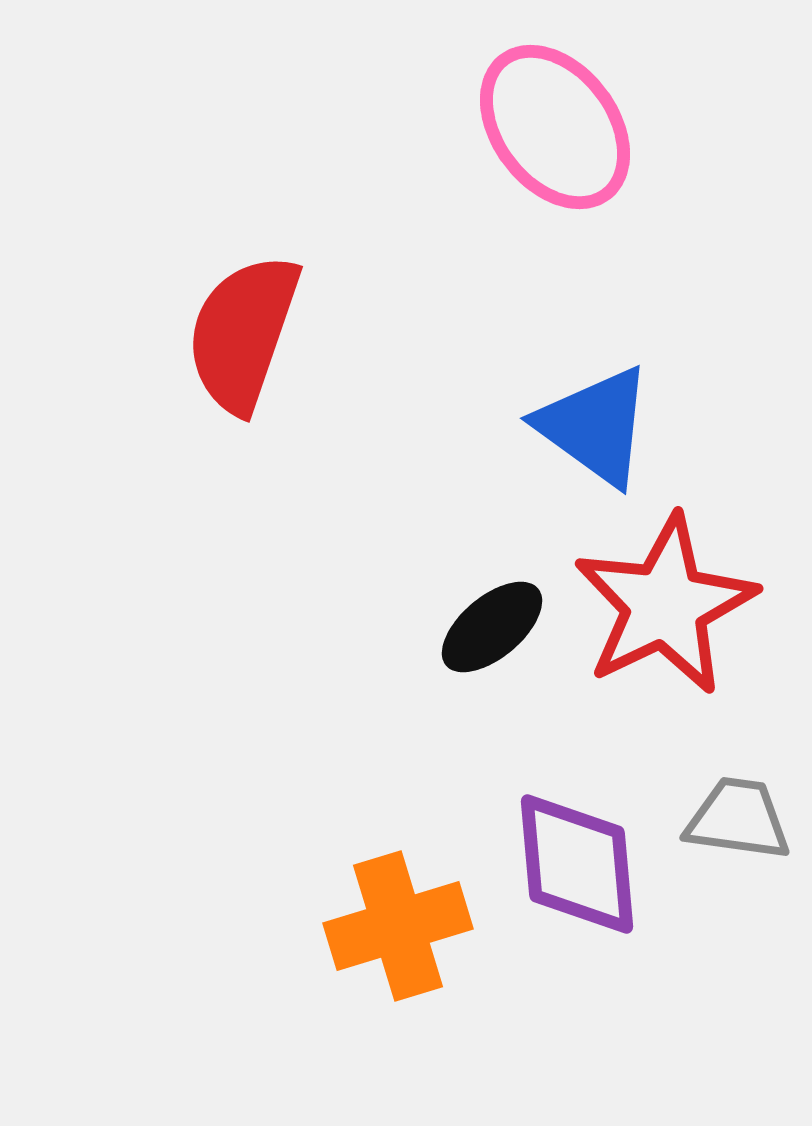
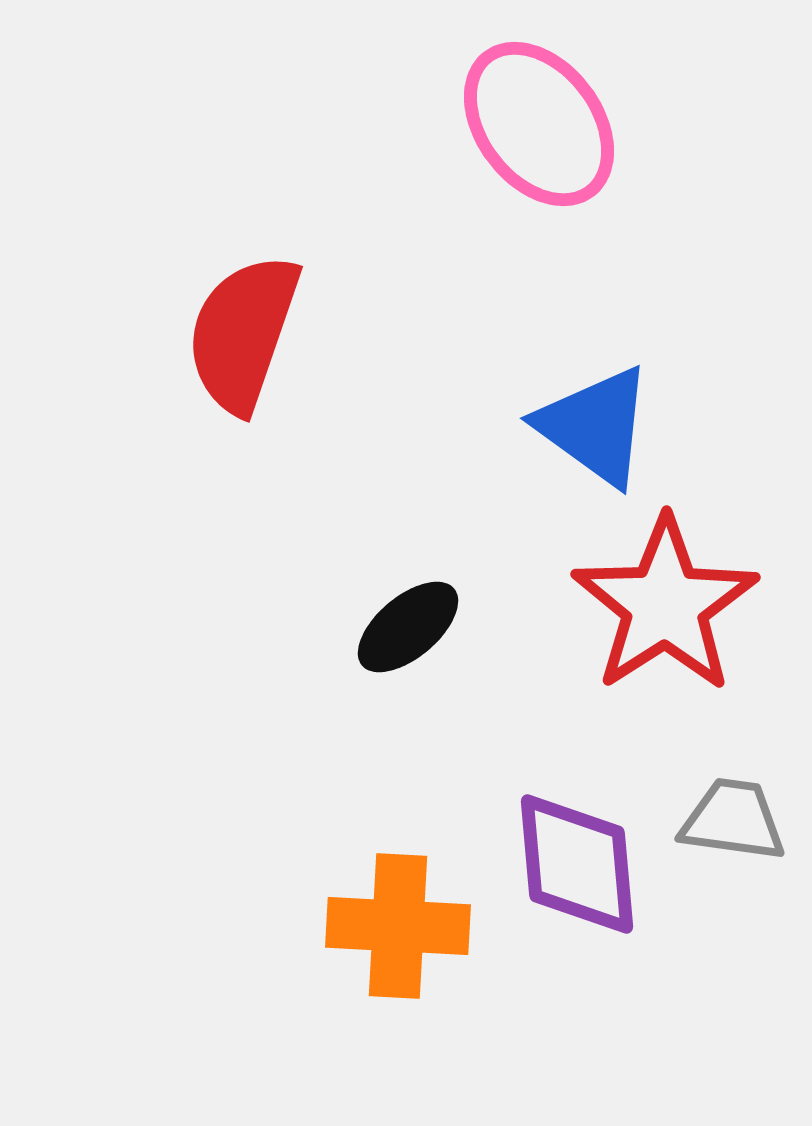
pink ellipse: moved 16 px left, 3 px up
red star: rotated 7 degrees counterclockwise
black ellipse: moved 84 px left
gray trapezoid: moved 5 px left, 1 px down
orange cross: rotated 20 degrees clockwise
